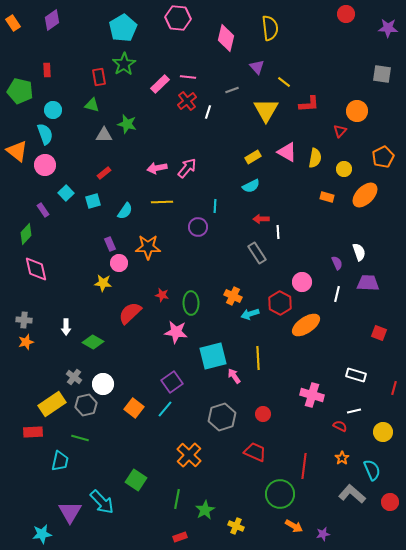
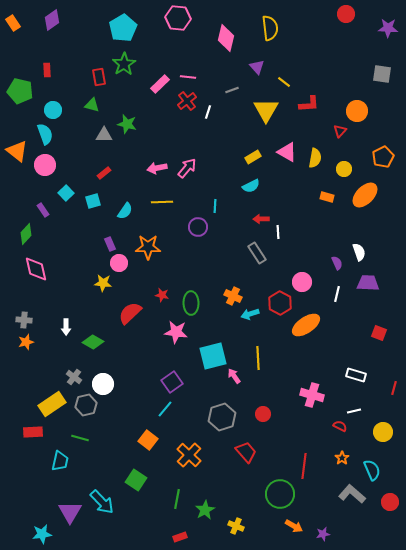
orange square at (134, 408): moved 14 px right, 32 px down
red trapezoid at (255, 452): moved 9 px left; rotated 25 degrees clockwise
